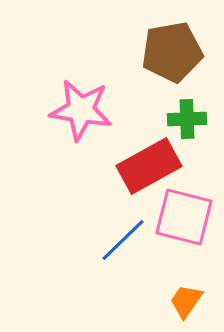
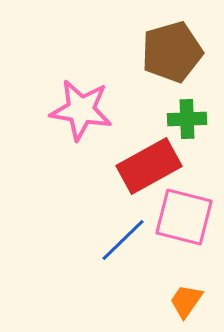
brown pentagon: rotated 6 degrees counterclockwise
